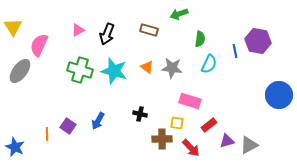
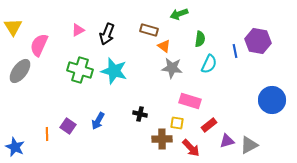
orange triangle: moved 17 px right, 21 px up
blue circle: moved 7 px left, 5 px down
